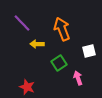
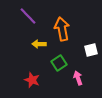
purple line: moved 6 px right, 7 px up
orange arrow: rotated 10 degrees clockwise
yellow arrow: moved 2 px right
white square: moved 2 px right, 1 px up
red star: moved 5 px right, 7 px up
